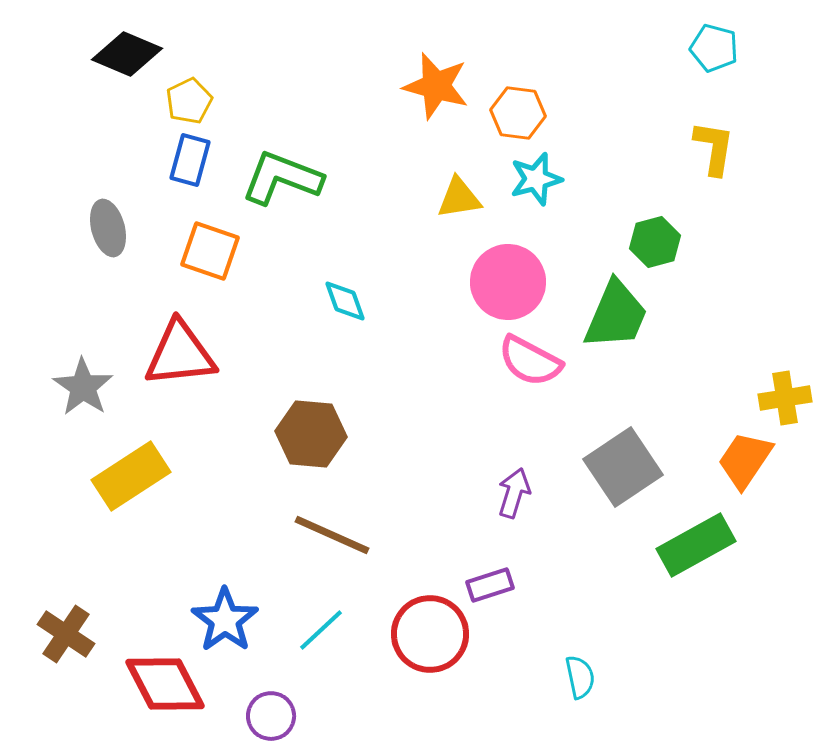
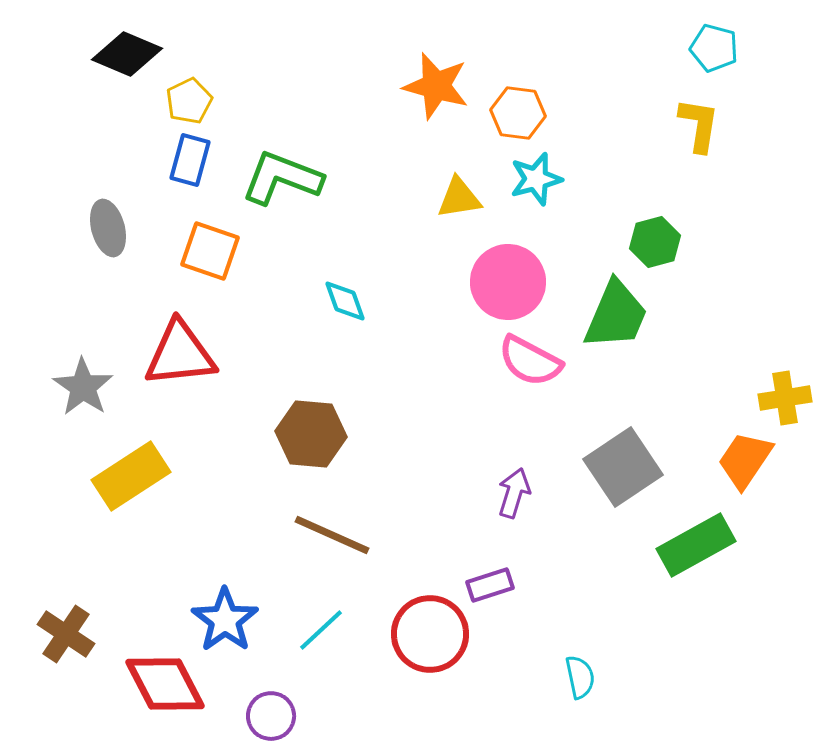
yellow L-shape: moved 15 px left, 23 px up
